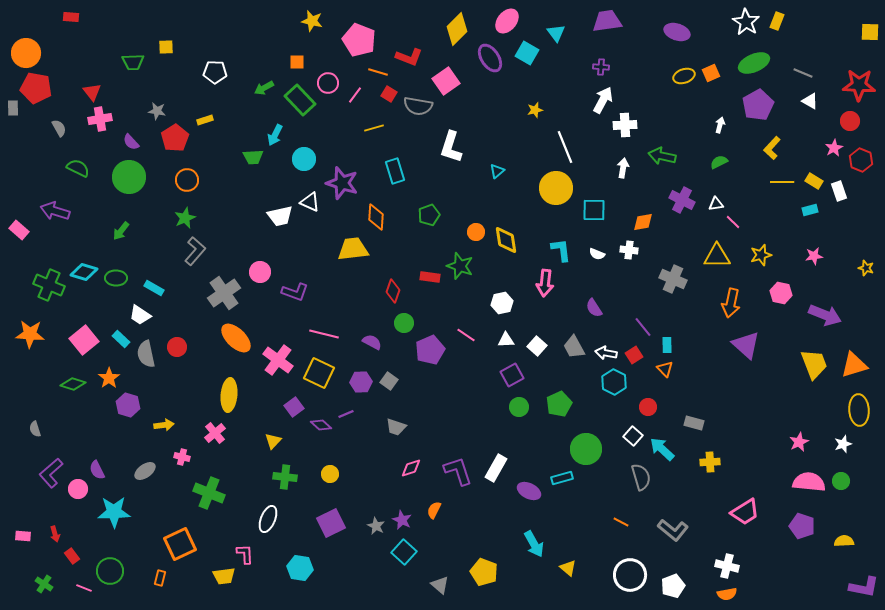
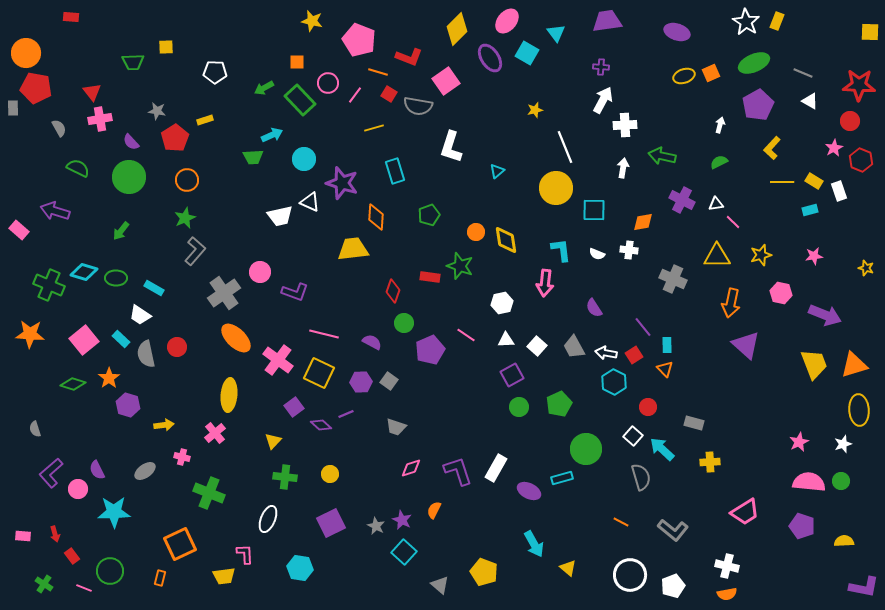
cyan arrow at (275, 135): moved 3 px left; rotated 140 degrees counterclockwise
